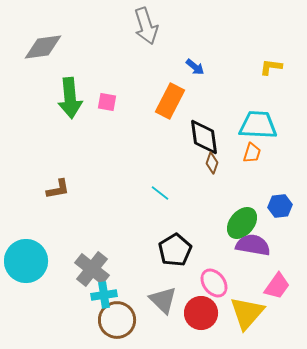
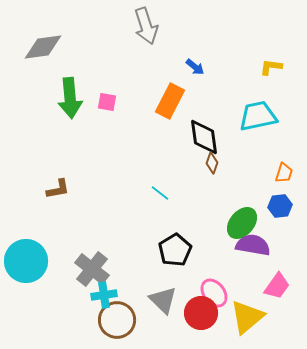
cyan trapezoid: moved 9 px up; rotated 15 degrees counterclockwise
orange trapezoid: moved 32 px right, 20 px down
pink ellipse: moved 10 px down
yellow triangle: moved 4 px down; rotated 9 degrees clockwise
